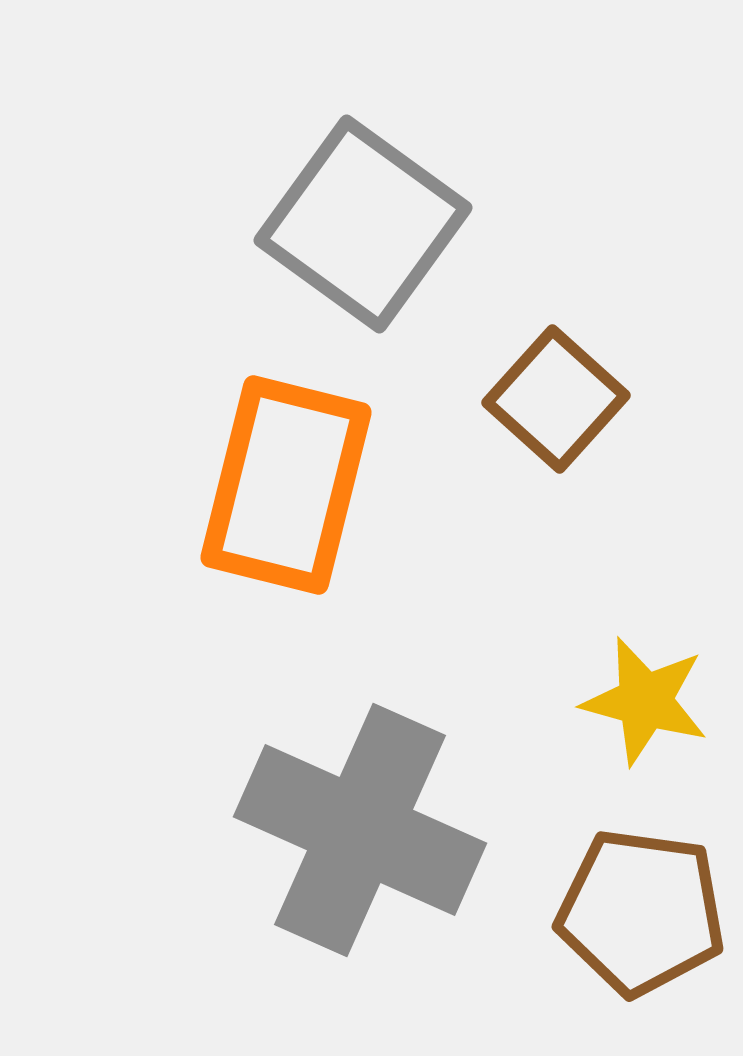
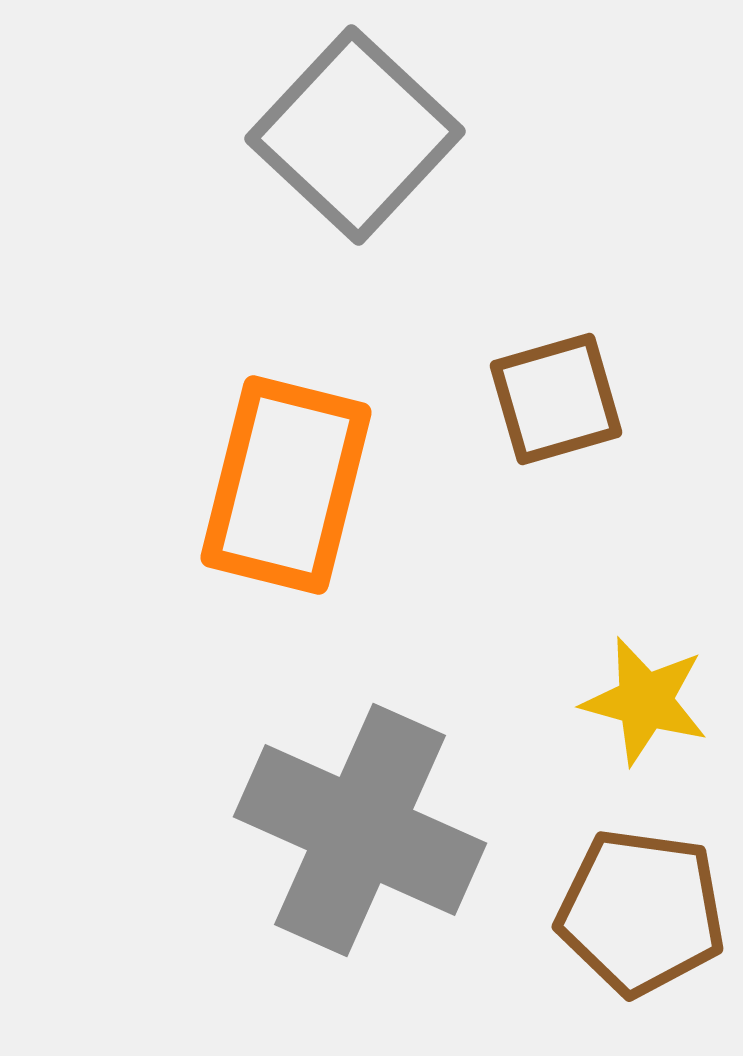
gray square: moved 8 px left, 89 px up; rotated 7 degrees clockwise
brown square: rotated 32 degrees clockwise
